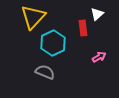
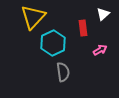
white triangle: moved 6 px right
pink arrow: moved 1 px right, 7 px up
gray semicircle: moved 18 px right; rotated 60 degrees clockwise
